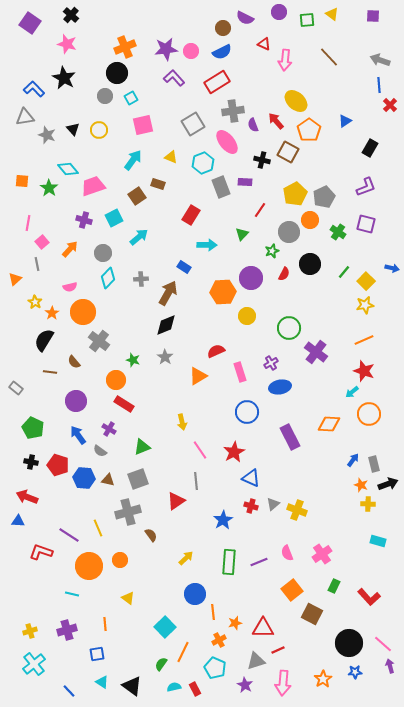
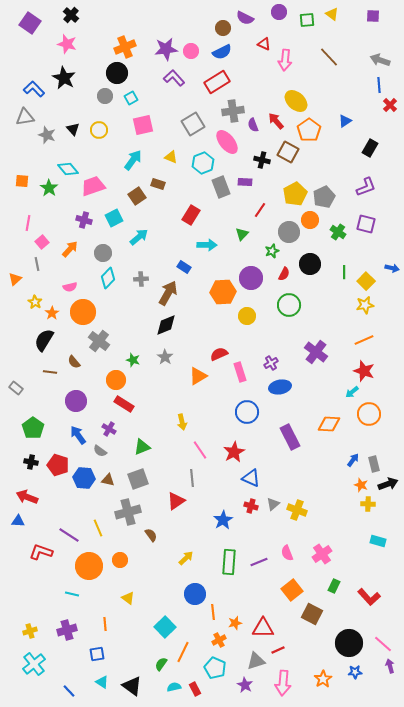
green line at (344, 272): rotated 40 degrees counterclockwise
green circle at (289, 328): moved 23 px up
red semicircle at (216, 351): moved 3 px right, 3 px down
green pentagon at (33, 428): rotated 10 degrees clockwise
gray line at (196, 481): moved 4 px left, 3 px up
